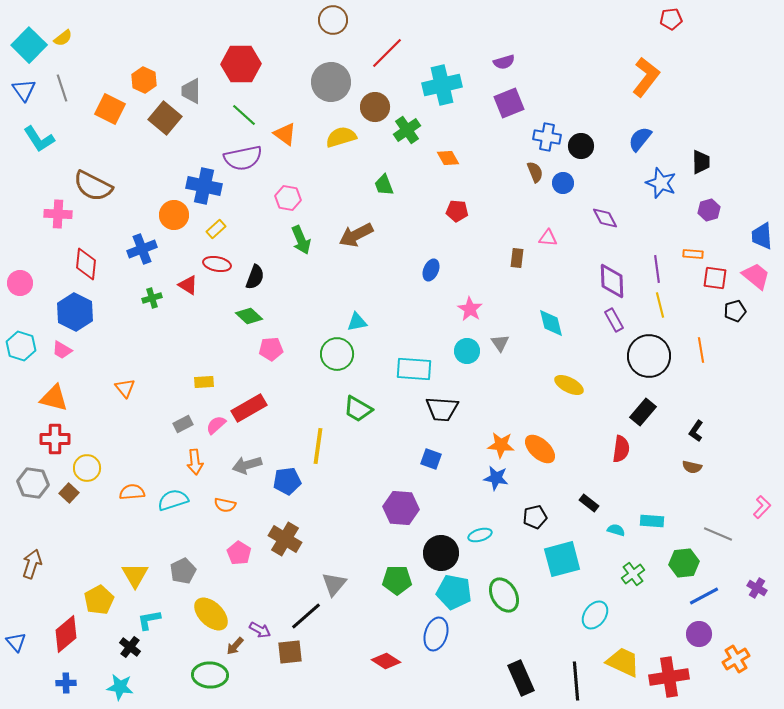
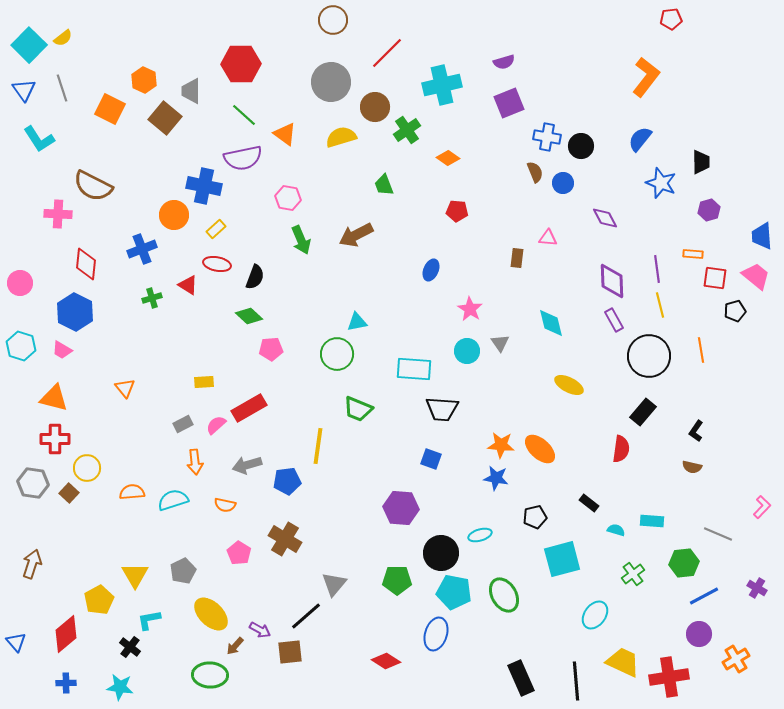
orange diamond at (448, 158): rotated 25 degrees counterclockwise
green trapezoid at (358, 409): rotated 8 degrees counterclockwise
